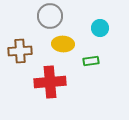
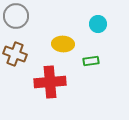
gray circle: moved 34 px left
cyan circle: moved 2 px left, 4 px up
brown cross: moved 5 px left, 3 px down; rotated 25 degrees clockwise
